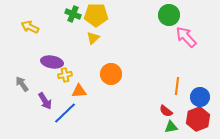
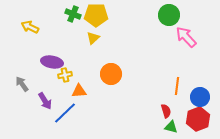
red semicircle: rotated 144 degrees counterclockwise
green triangle: rotated 24 degrees clockwise
